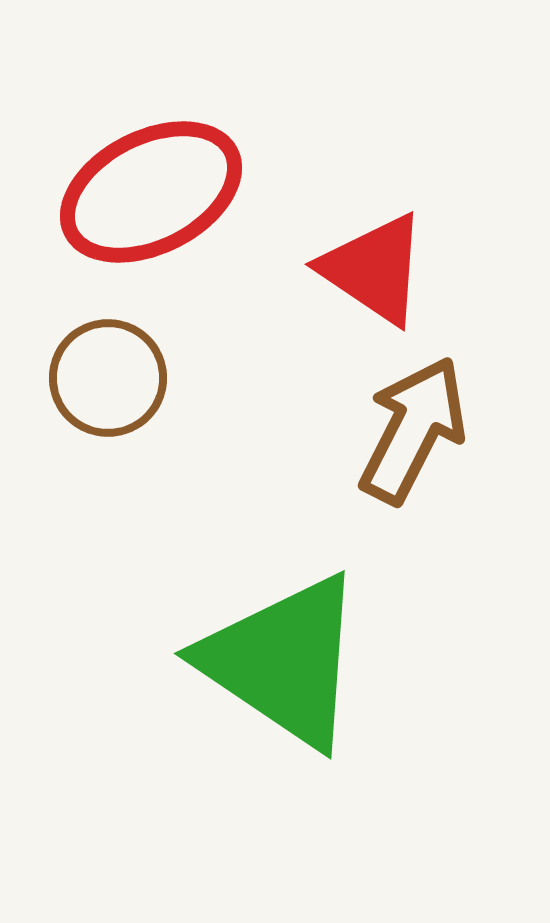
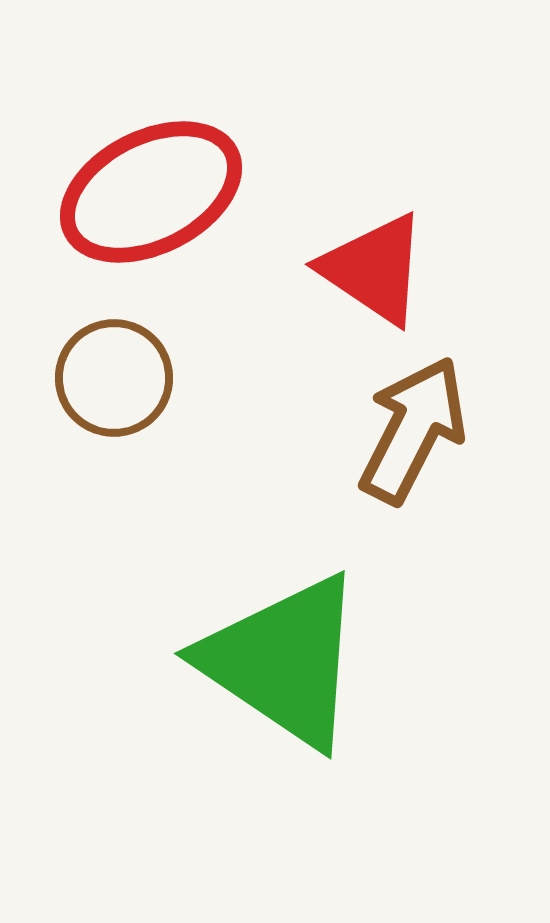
brown circle: moved 6 px right
